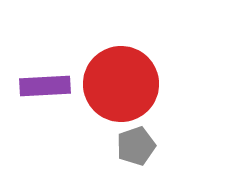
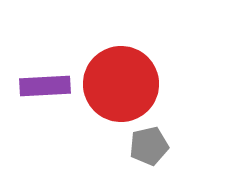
gray pentagon: moved 13 px right; rotated 6 degrees clockwise
